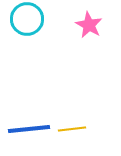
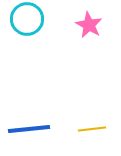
yellow line: moved 20 px right
